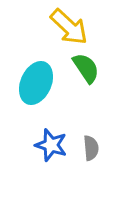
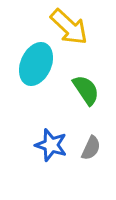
green semicircle: moved 22 px down
cyan ellipse: moved 19 px up
gray semicircle: rotated 30 degrees clockwise
